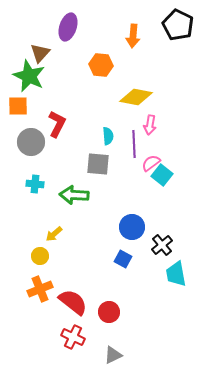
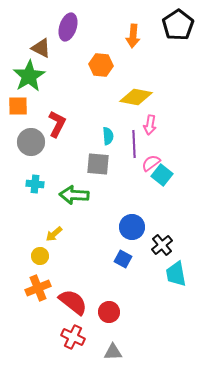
black pentagon: rotated 12 degrees clockwise
brown triangle: moved 1 px right, 5 px up; rotated 45 degrees counterclockwise
green star: rotated 16 degrees clockwise
orange cross: moved 2 px left, 1 px up
gray triangle: moved 3 px up; rotated 24 degrees clockwise
